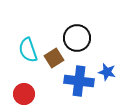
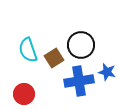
black circle: moved 4 px right, 7 px down
blue cross: rotated 16 degrees counterclockwise
